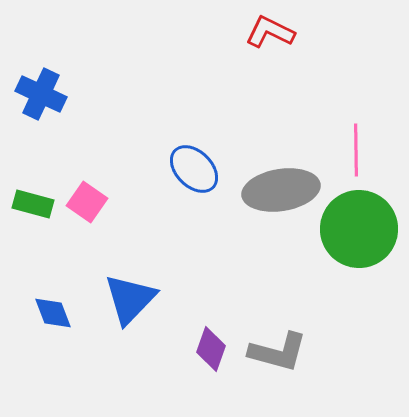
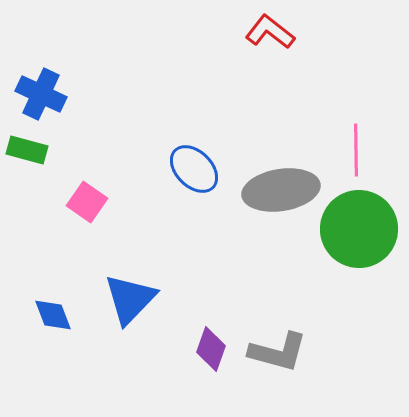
red L-shape: rotated 12 degrees clockwise
green rectangle: moved 6 px left, 54 px up
blue diamond: moved 2 px down
